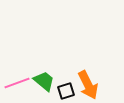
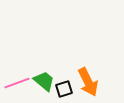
orange arrow: moved 3 px up
black square: moved 2 px left, 2 px up
